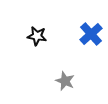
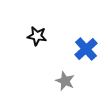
blue cross: moved 5 px left, 15 px down
